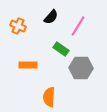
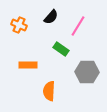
orange cross: moved 1 px right, 1 px up
gray hexagon: moved 6 px right, 4 px down
orange semicircle: moved 6 px up
